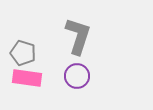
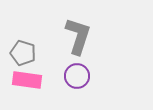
pink rectangle: moved 2 px down
